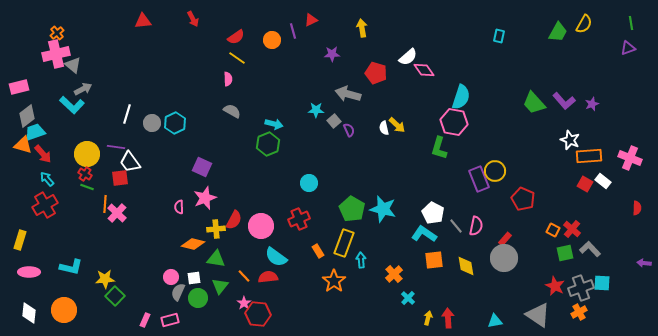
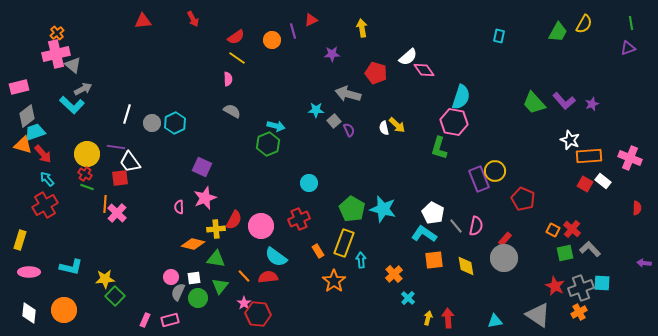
cyan arrow at (274, 124): moved 2 px right, 2 px down
